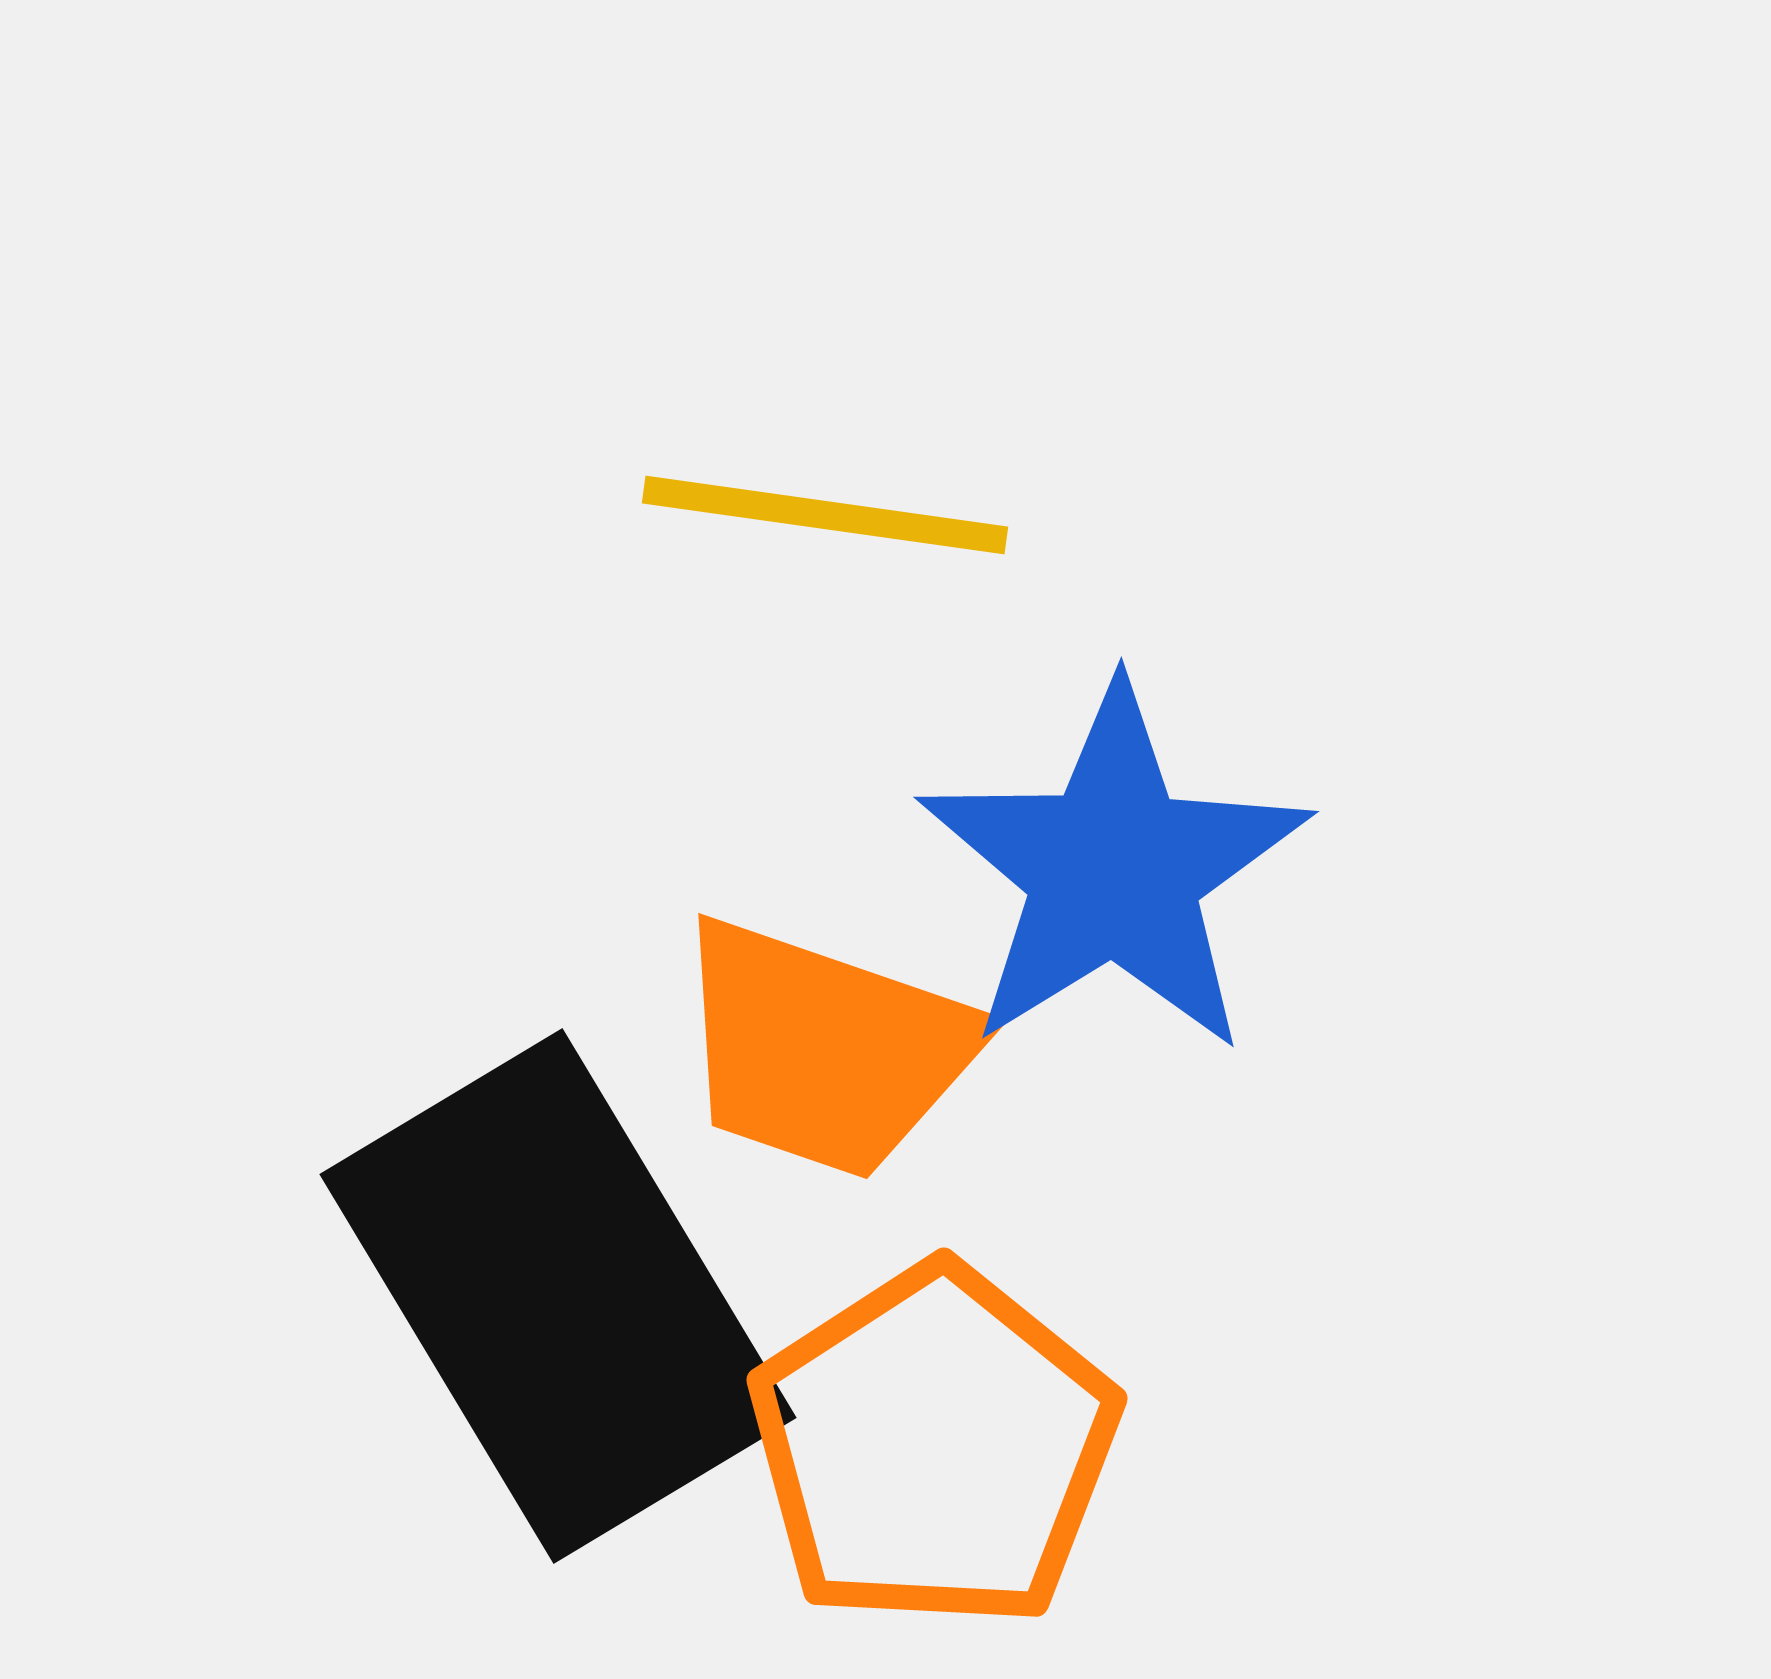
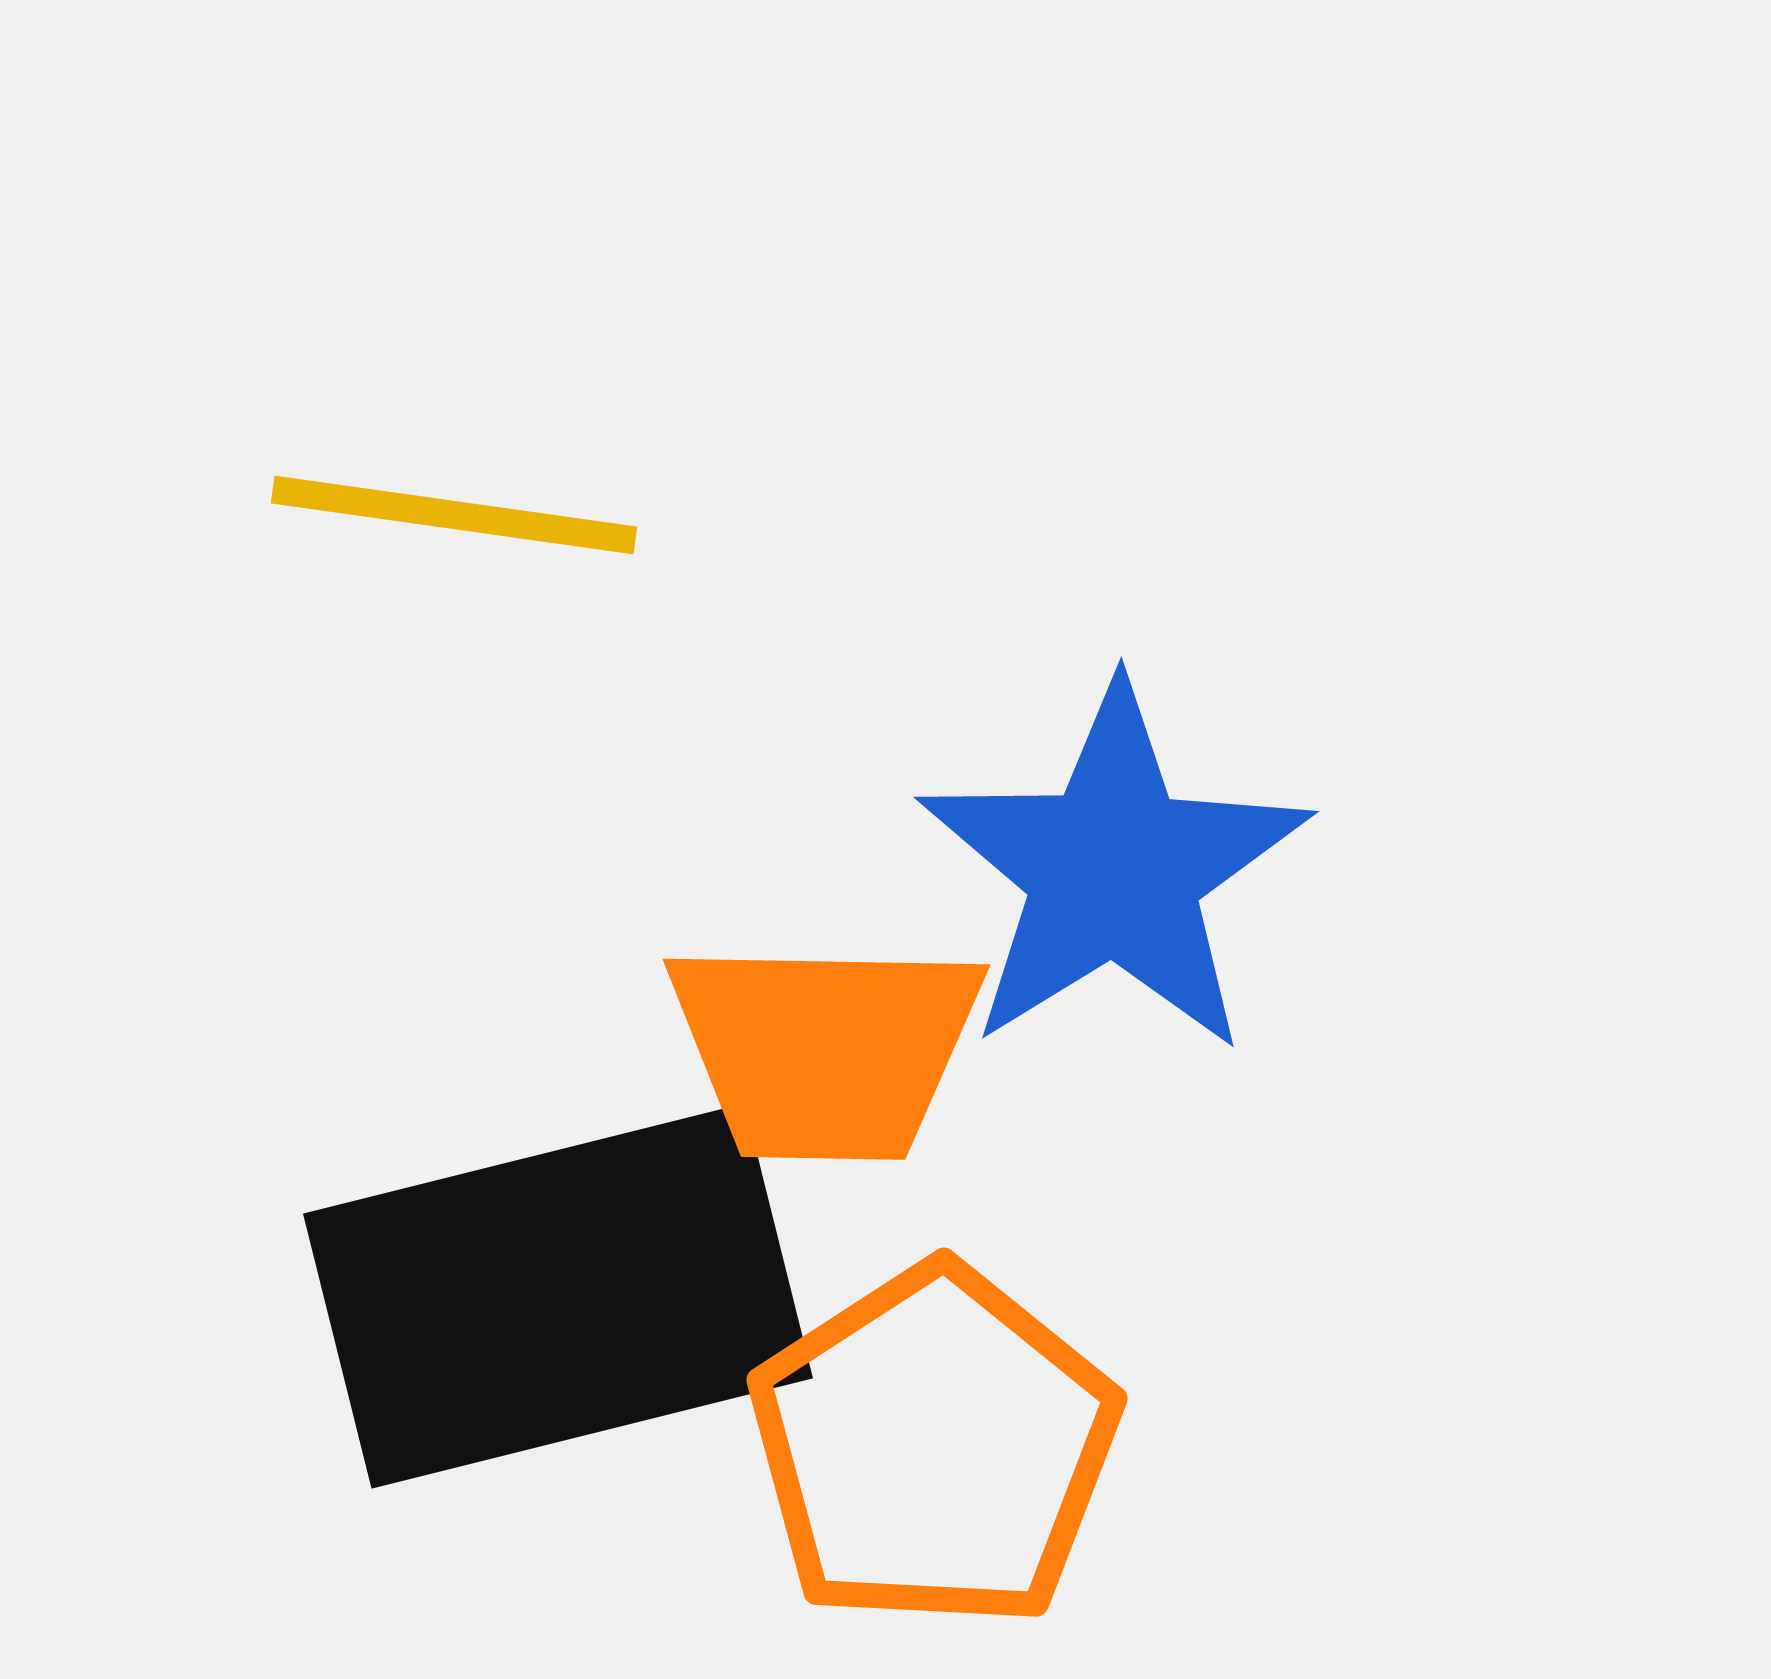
yellow line: moved 371 px left
orange trapezoid: rotated 18 degrees counterclockwise
black rectangle: rotated 73 degrees counterclockwise
